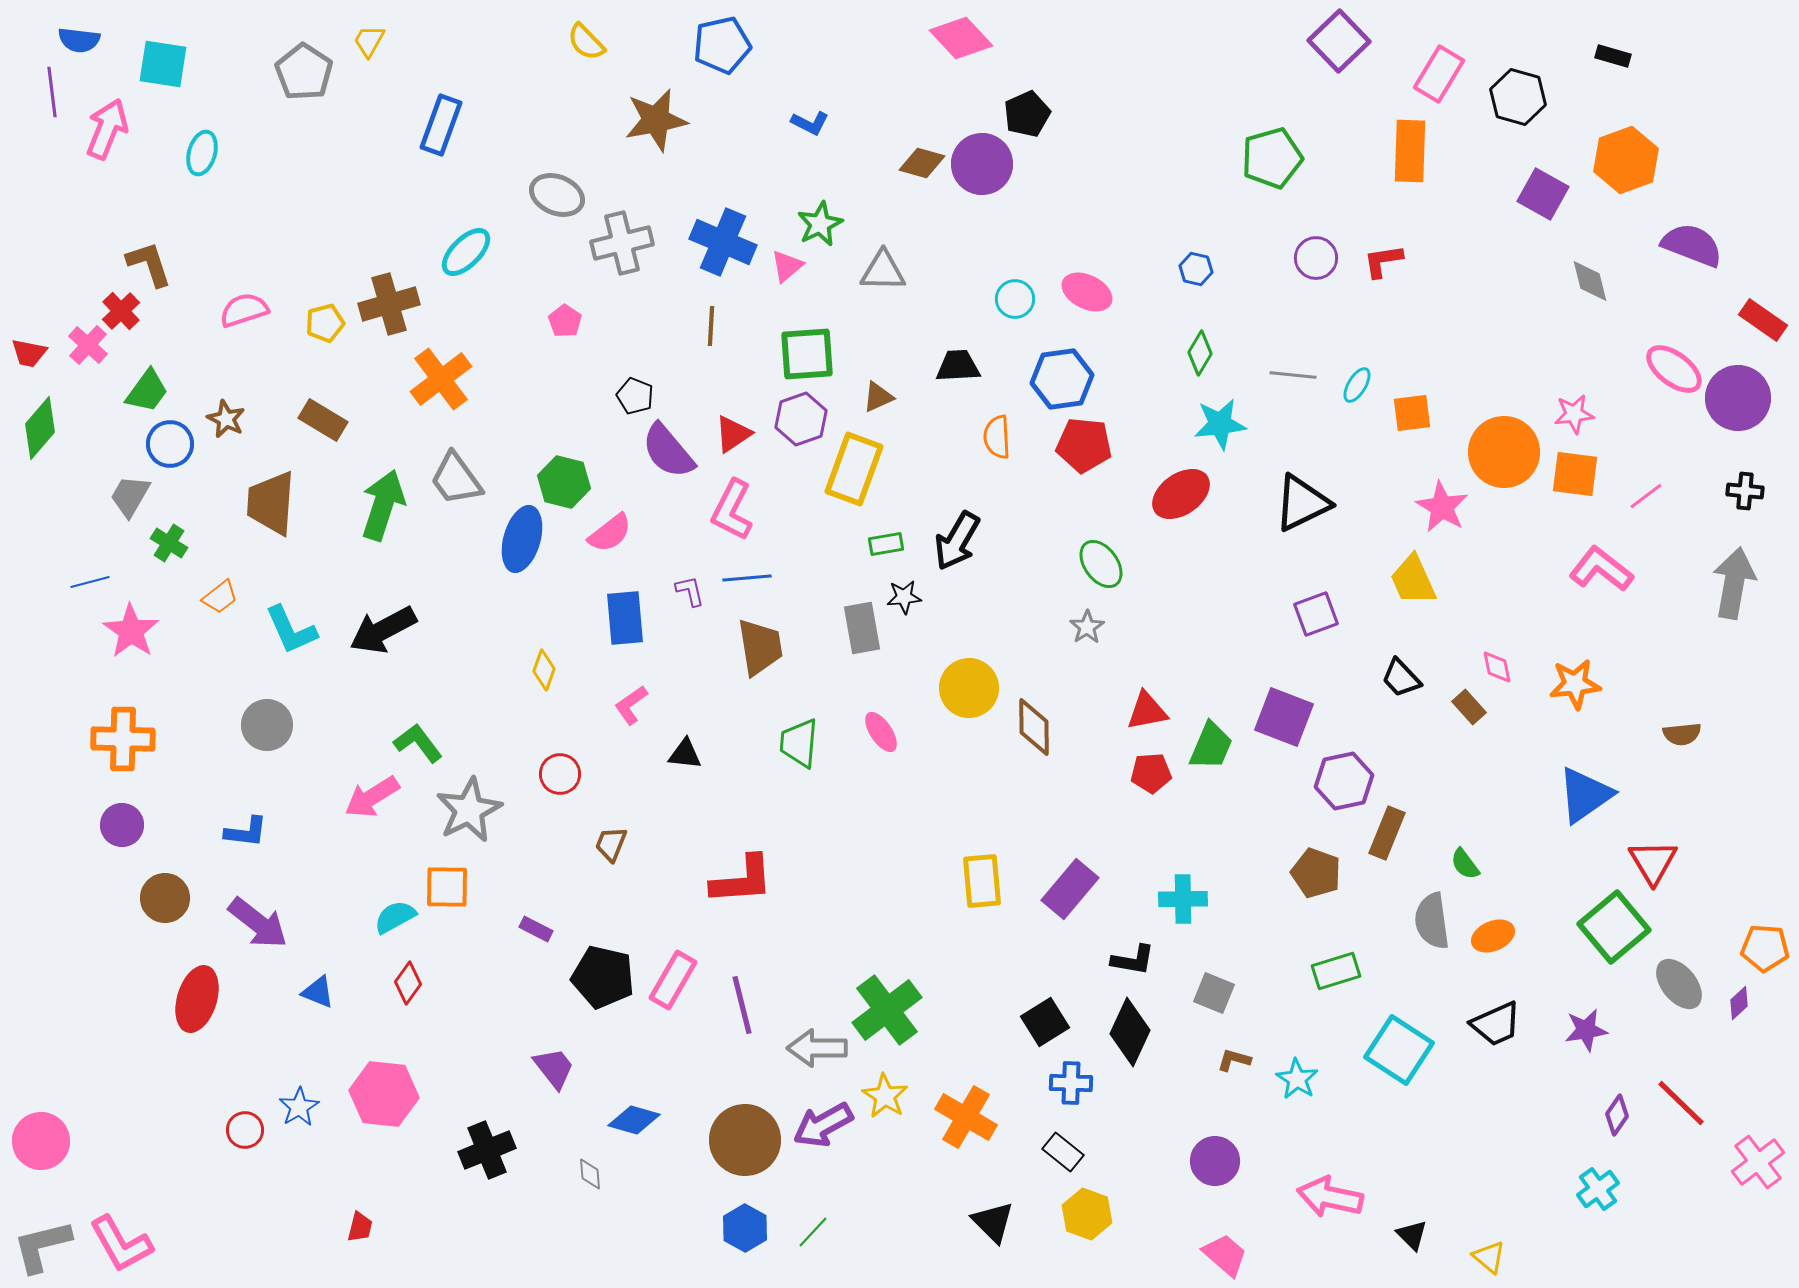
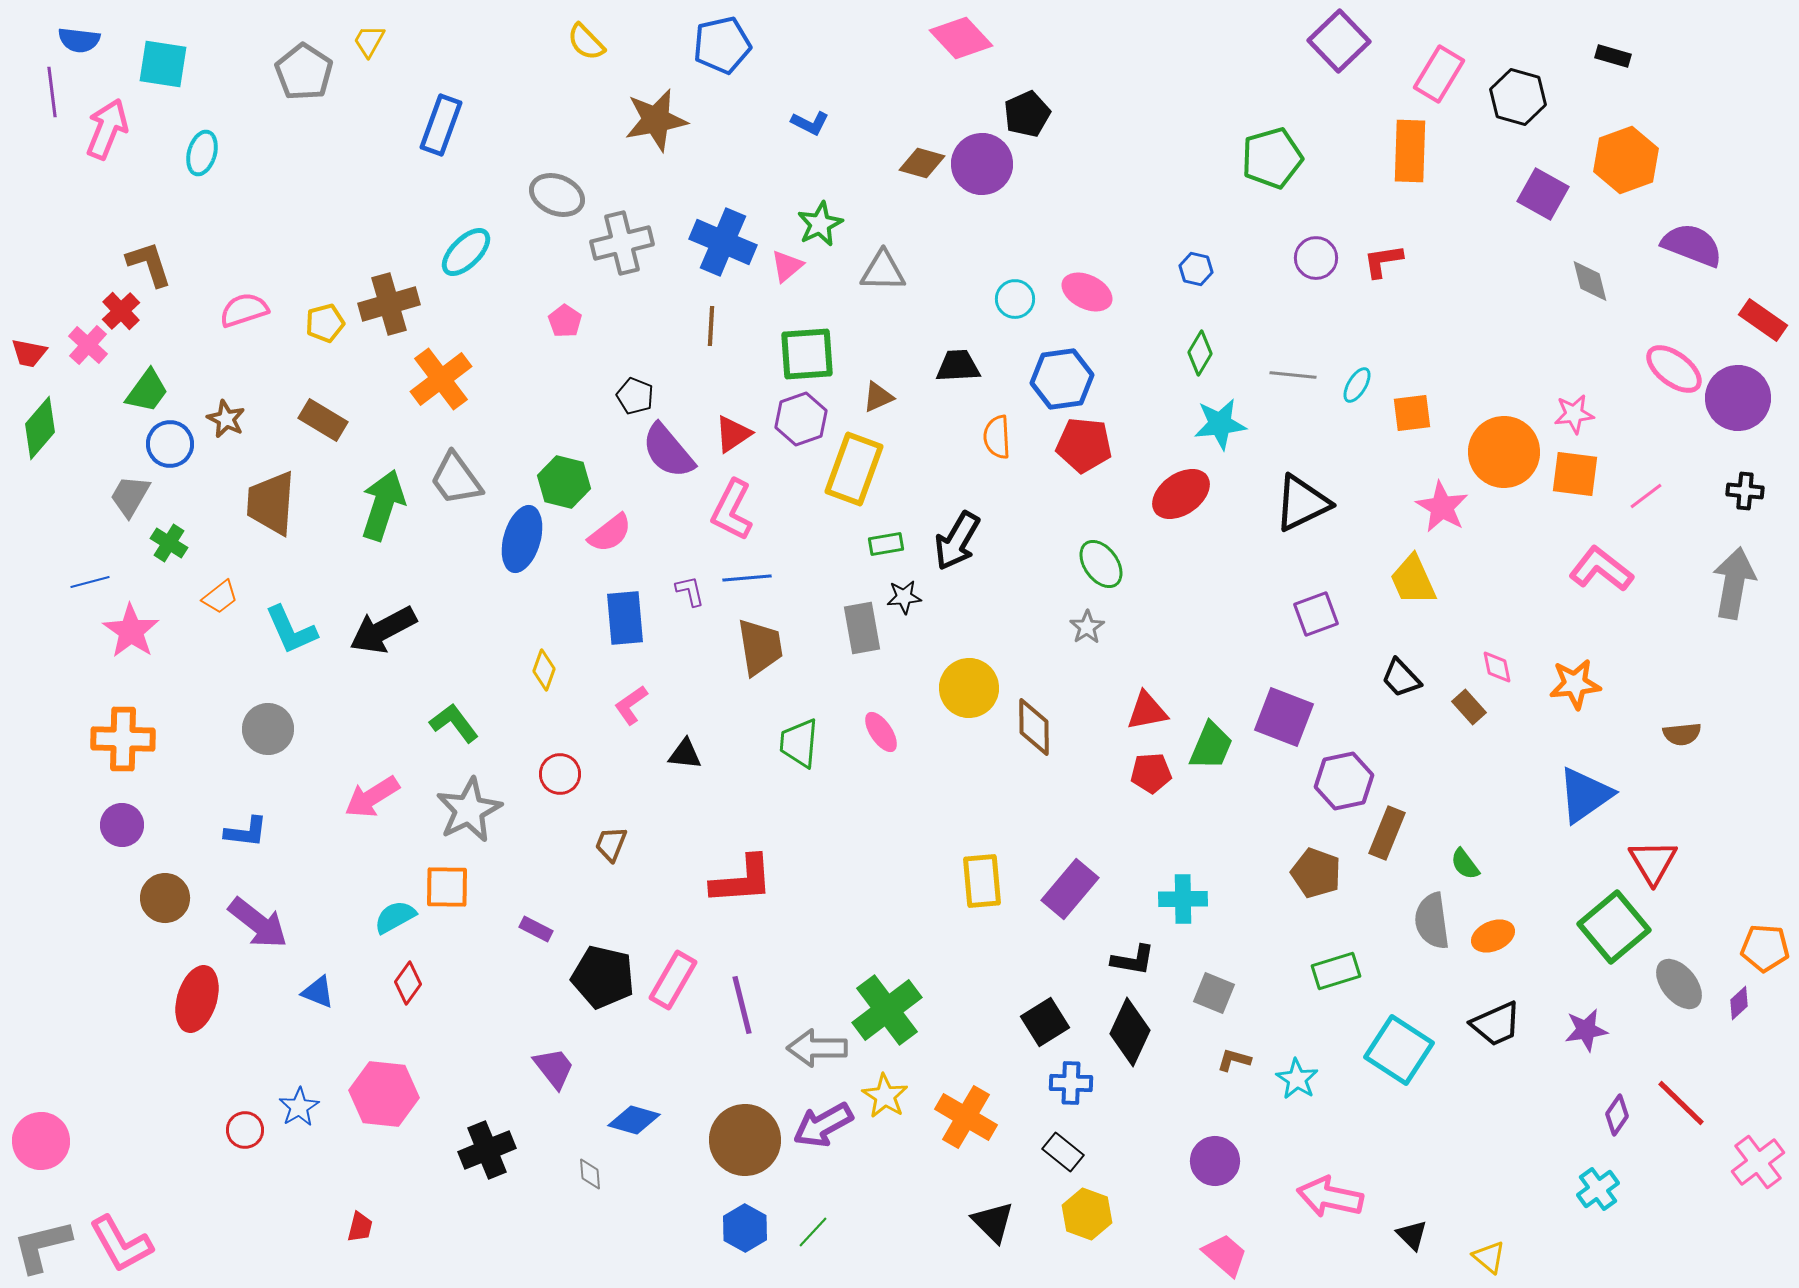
gray circle at (267, 725): moved 1 px right, 4 px down
green L-shape at (418, 743): moved 36 px right, 20 px up
